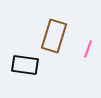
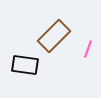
brown rectangle: rotated 28 degrees clockwise
